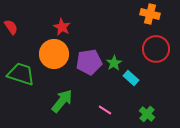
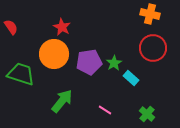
red circle: moved 3 px left, 1 px up
